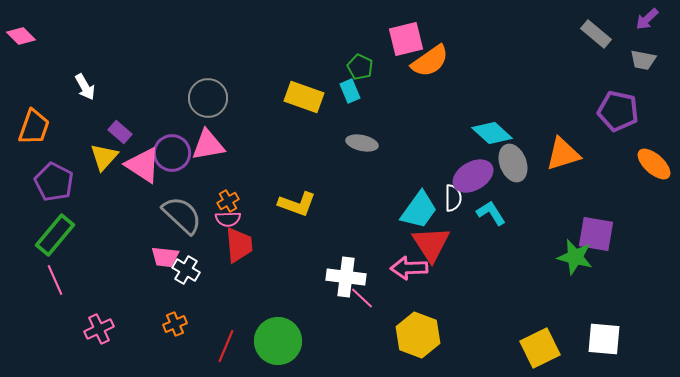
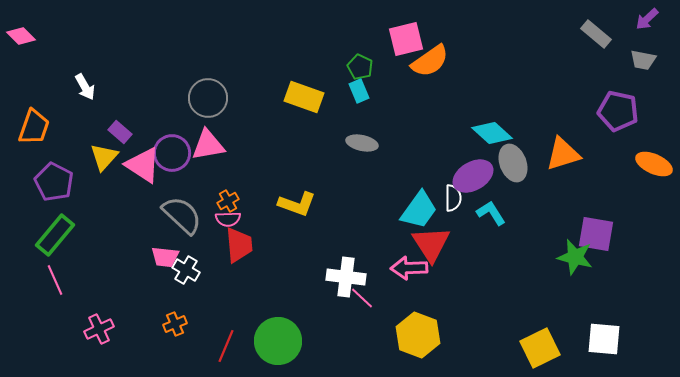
cyan rectangle at (350, 91): moved 9 px right
orange ellipse at (654, 164): rotated 18 degrees counterclockwise
